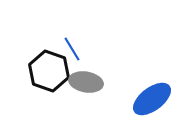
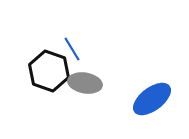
gray ellipse: moved 1 px left, 1 px down
